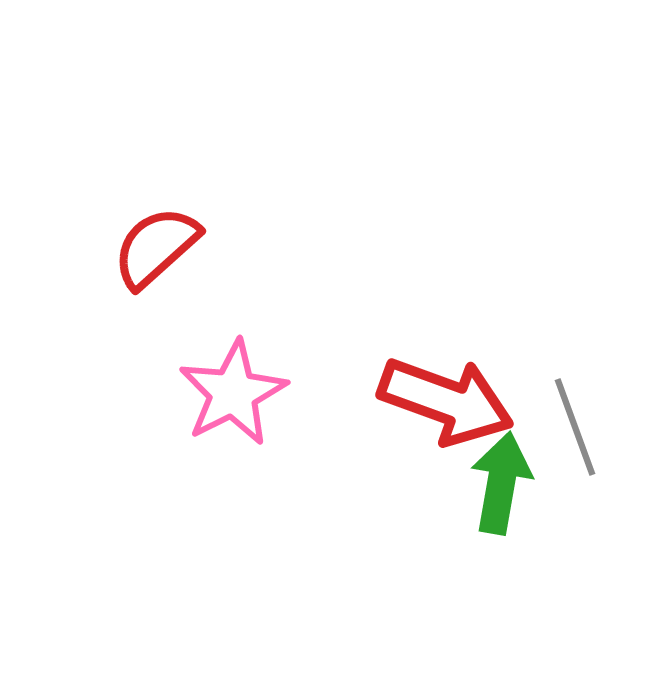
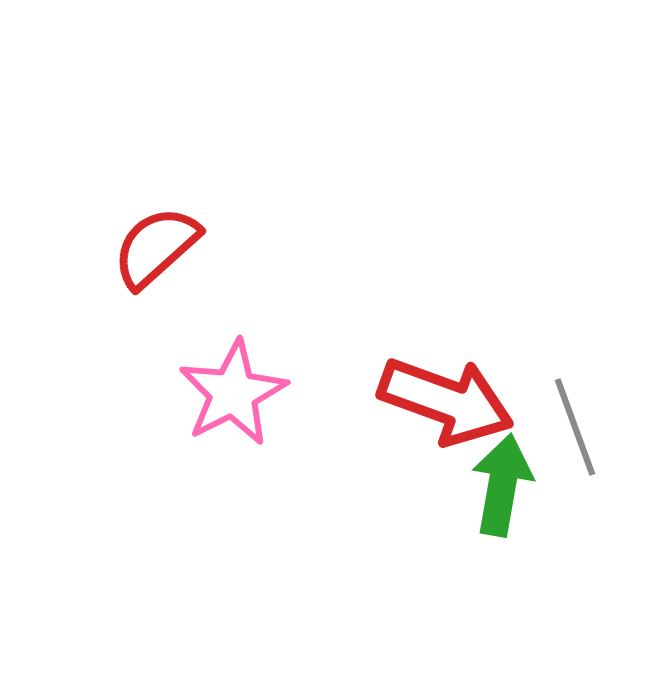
green arrow: moved 1 px right, 2 px down
